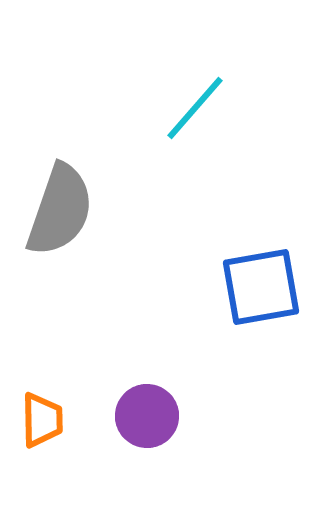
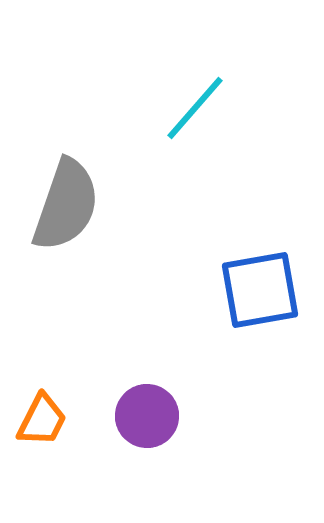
gray semicircle: moved 6 px right, 5 px up
blue square: moved 1 px left, 3 px down
orange trapezoid: rotated 28 degrees clockwise
